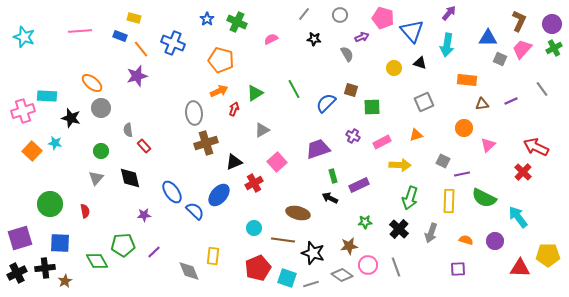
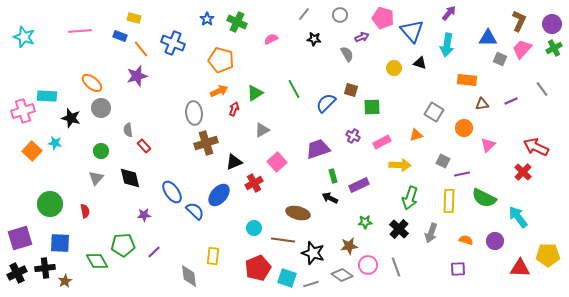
gray square at (424, 102): moved 10 px right, 10 px down; rotated 36 degrees counterclockwise
gray diamond at (189, 271): moved 5 px down; rotated 15 degrees clockwise
